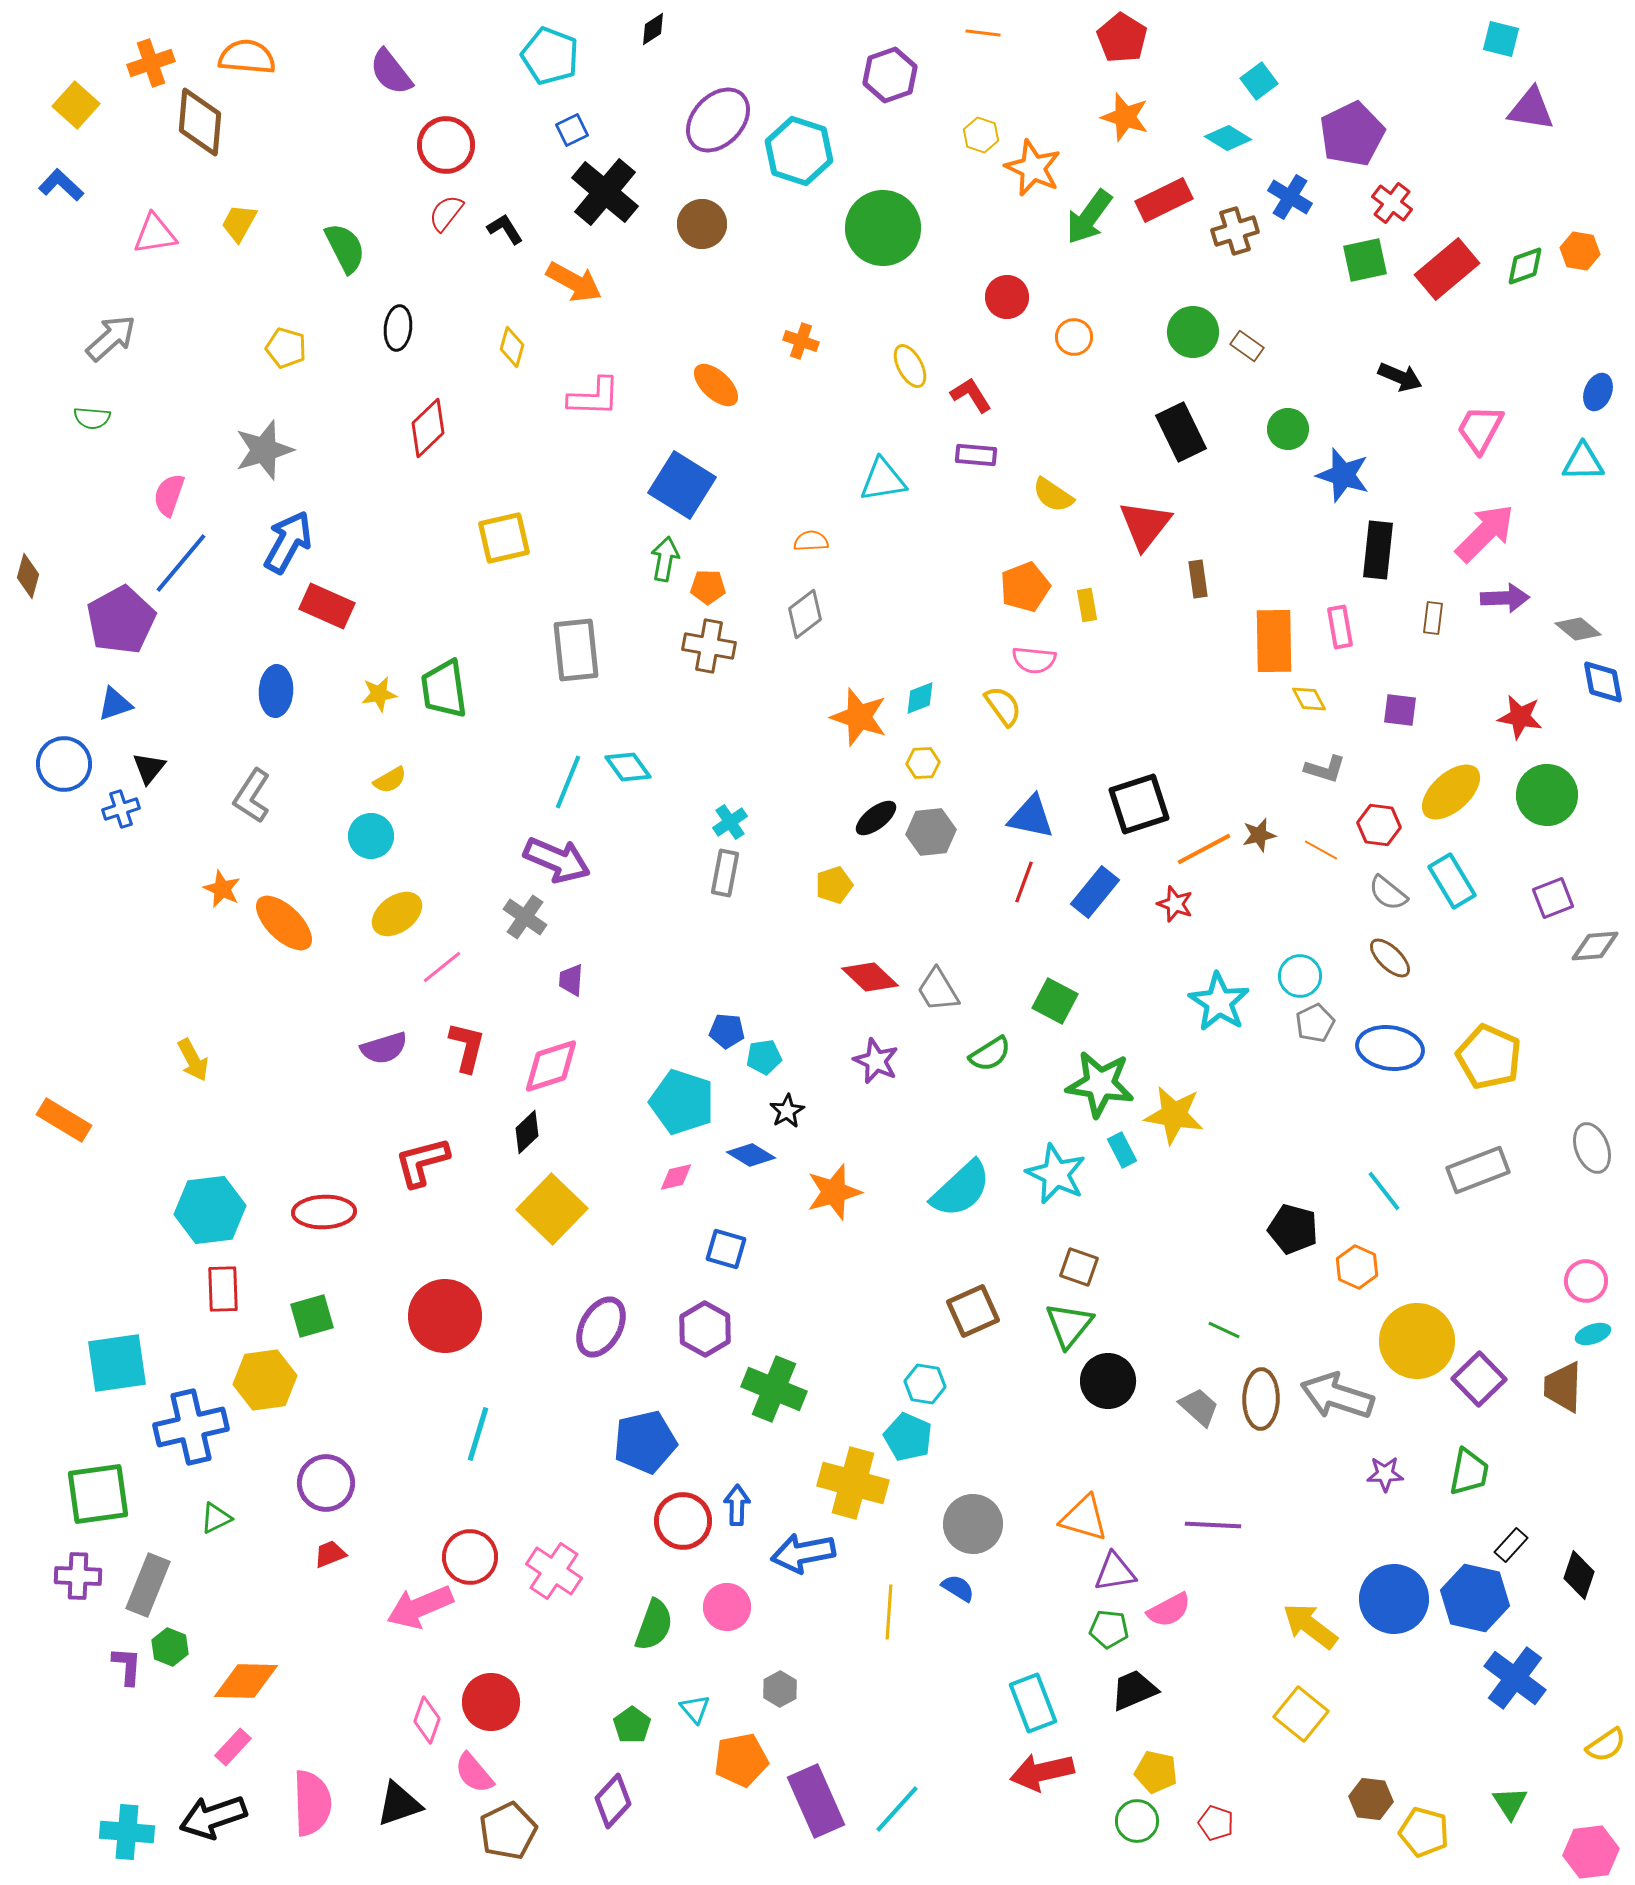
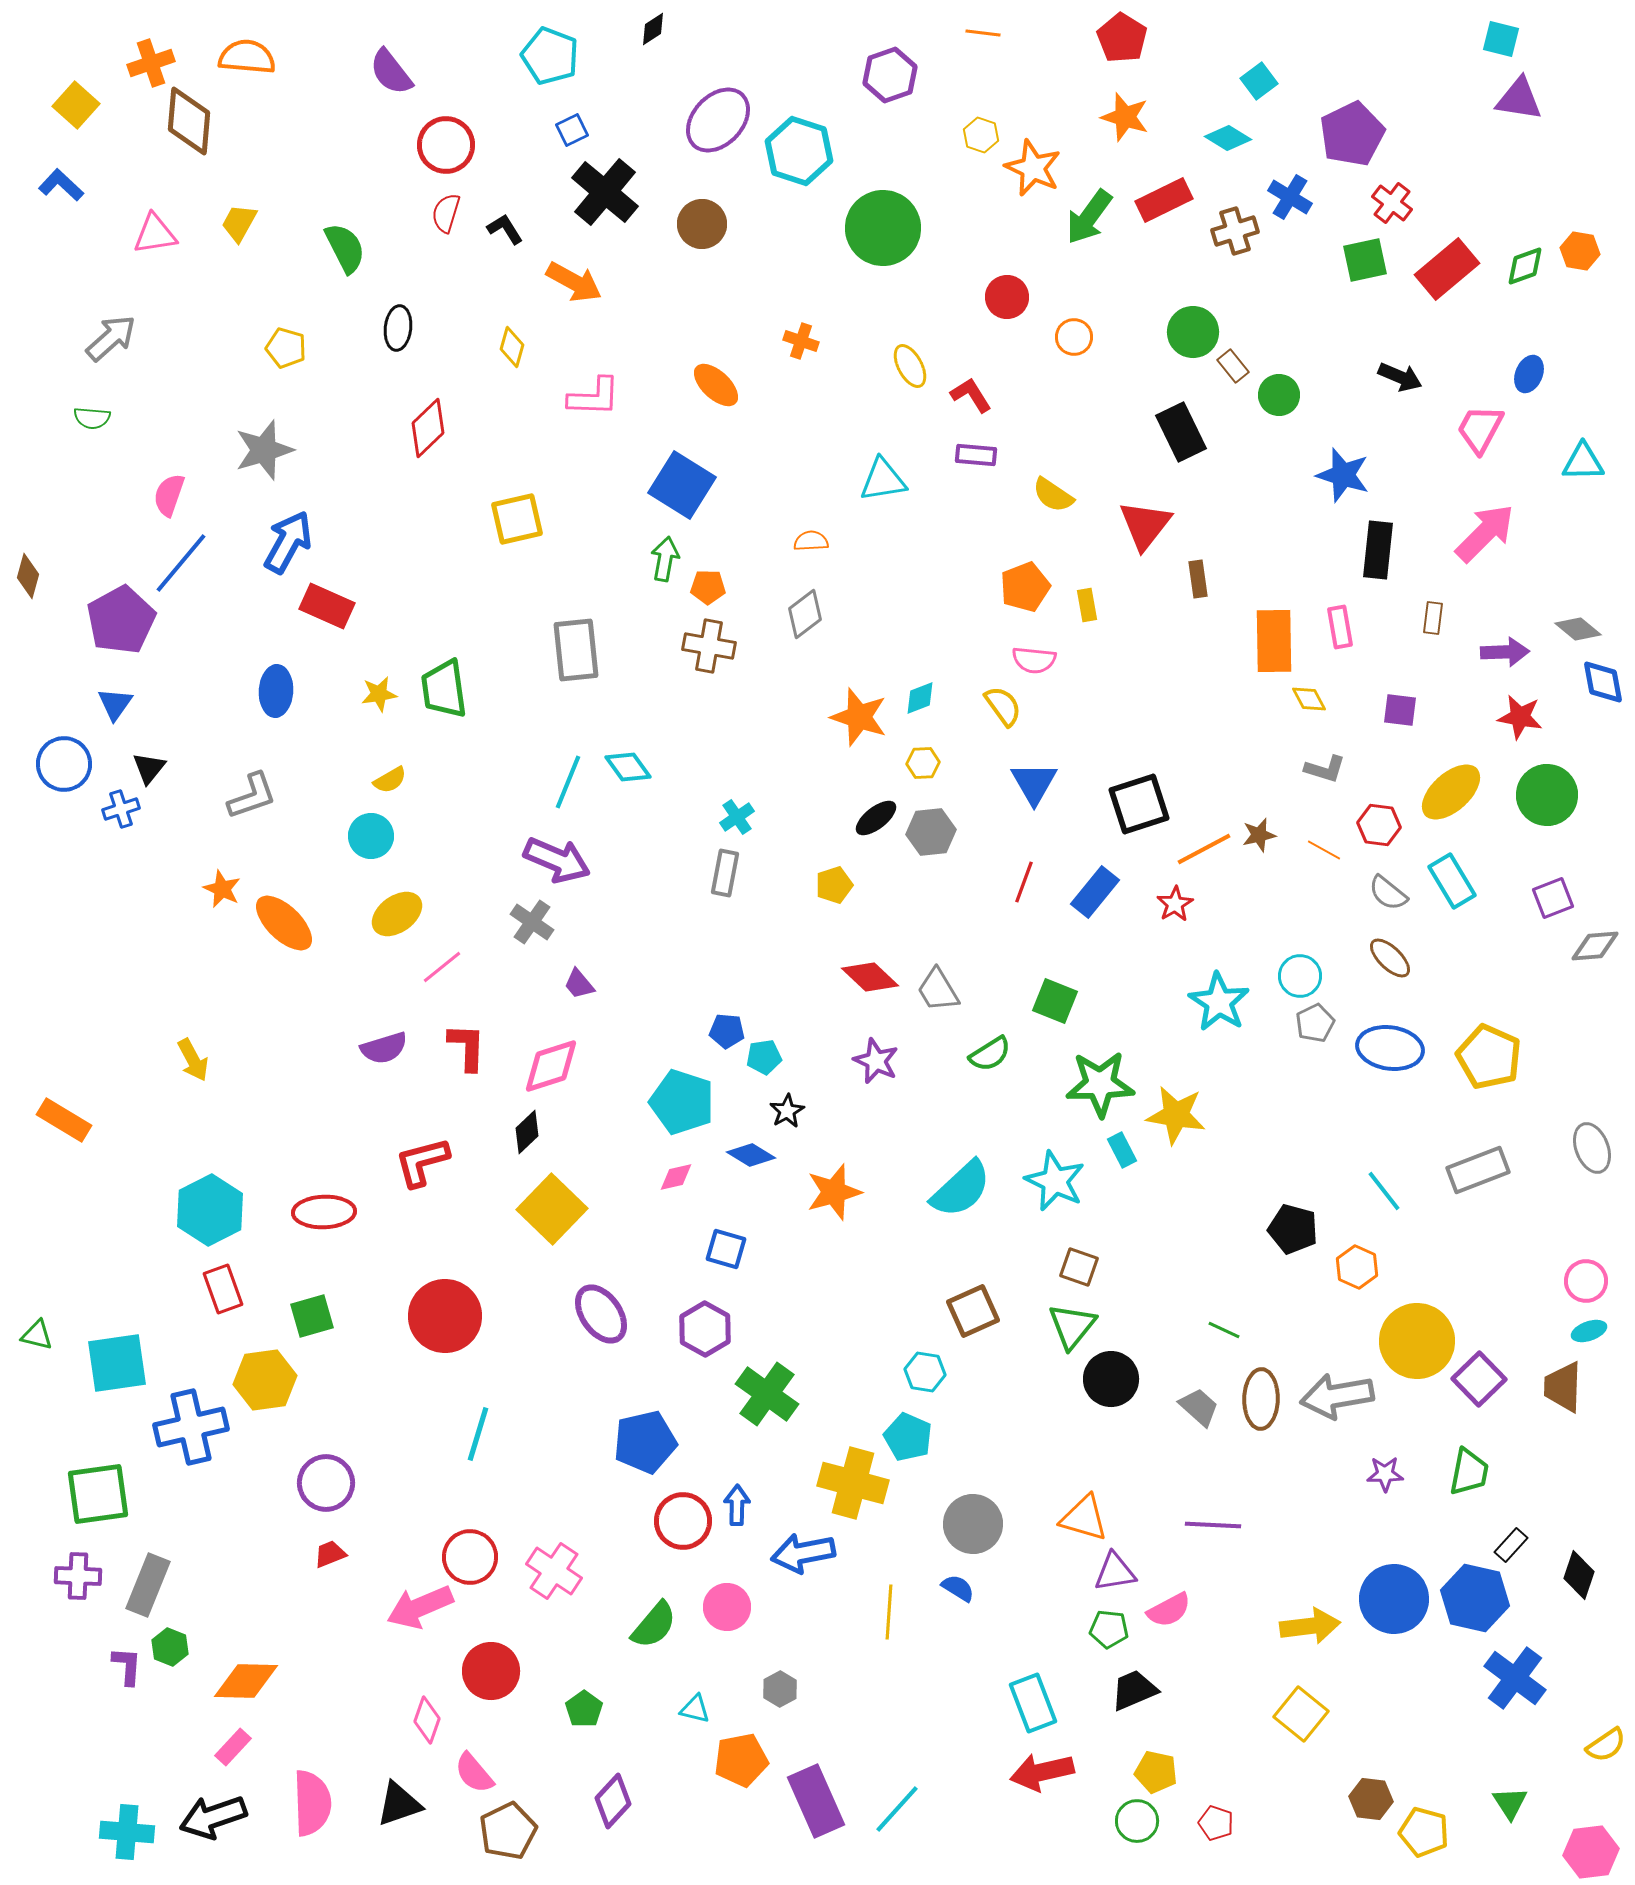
purple triangle at (1531, 109): moved 12 px left, 10 px up
brown diamond at (200, 122): moved 11 px left, 1 px up
red semicircle at (446, 213): rotated 21 degrees counterclockwise
brown rectangle at (1247, 346): moved 14 px left, 20 px down; rotated 16 degrees clockwise
blue ellipse at (1598, 392): moved 69 px left, 18 px up
green circle at (1288, 429): moved 9 px left, 34 px up
yellow square at (504, 538): moved 13 px right, 19 px up
purple arrow at (1505, 598): moved 54 px down
blue triangle at (115, 704): rotated 36 degrees counterclockwise
gray L-shape at (252, 796): rotated 142 degrees counterclockwise
blue triangle at (1031, 817): moved 3 px right, 34 px up; rotated 48 degrees clockwise
cyan cross at (730, 822): moved 7 px right, 5 px up
orange line at (1321, 850): moved 3 px right
red star at (1175, 904): rotated 21 degrees clockwise
gray cross at (525, 917): moved 7 px right, 5 px down
purple trapezoid at (571, 980): moved 8 px right, 4 px down; rotated 44 degrees counterclockwise
green square at (1055, 1001): rotated 6 degrees counterclockwise
red L-shape at (467, 1047): rotated 12 degrees counterclockwise
green star at (1100, 1084): rotated 10 degrees counterclockwise
yellow star at (1174, 1115): moved 2 px right
cyan star at (1056, 1174): moved 1 px left, 7 px down
cyan hexagon at (210, 1210): rotated 20 degrees counterclockwise
red rectangle at (223, 1289): rotated 18 degrees counterclockwise
green triangle at (1069, 1325): moved 3 px right, 1 px down
purple ellipse at (601, 1327): moved 13 px up; rotated 64 degrees counterclockwise
cyan ellipse at (1593, 1334): moved 4 px left, 3 px up
black circle at (1108, 1381): moved 3 px right, 2 px up
cyan hexagon at (925, 1384): moved 12 px up
green cross at (774, 1389): moved 7 px left, 5 px down; rotated 14 degrees clockwise
gray arrow at (1337, 1396): rotated 28 degrees counterclockwise
green triangle at (216, 1518): moved 179 px left, 183 px up; rotated 40 degrees clockwise
green semicircle at (654, 1625): rotated 20 degrees clockwise
yellow arrow at (1310, 1626): rotated 136 degrees clockwise
red circle at (491, 1702): moved 31 px up
cyan triangle at (695, 1709): rotated 36 degrees counterclockwise
green pentagon at (632, 1725): moved 48 px left, 16 px up
